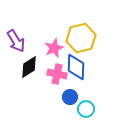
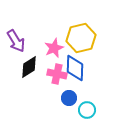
blue diamond: moved 1 px left, 1 px down
blue circle: moved 1 px left, 1 px down
cyan circle: moved 1 px right, 1 px down
